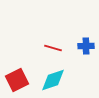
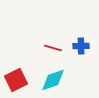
blue cross: moved 5 px left
red square: moved 1 px left
